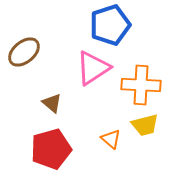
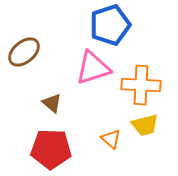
pink triangle: rotated 15 degrees clockwise
red pentagon: rotated 18 degrees clockwise
